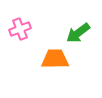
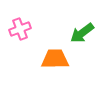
green arrow: moved 4 px right
